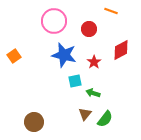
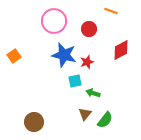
red star: moved 7 px left; rotated 16 degrees clockwise
green semicircle: moved 1 px down
